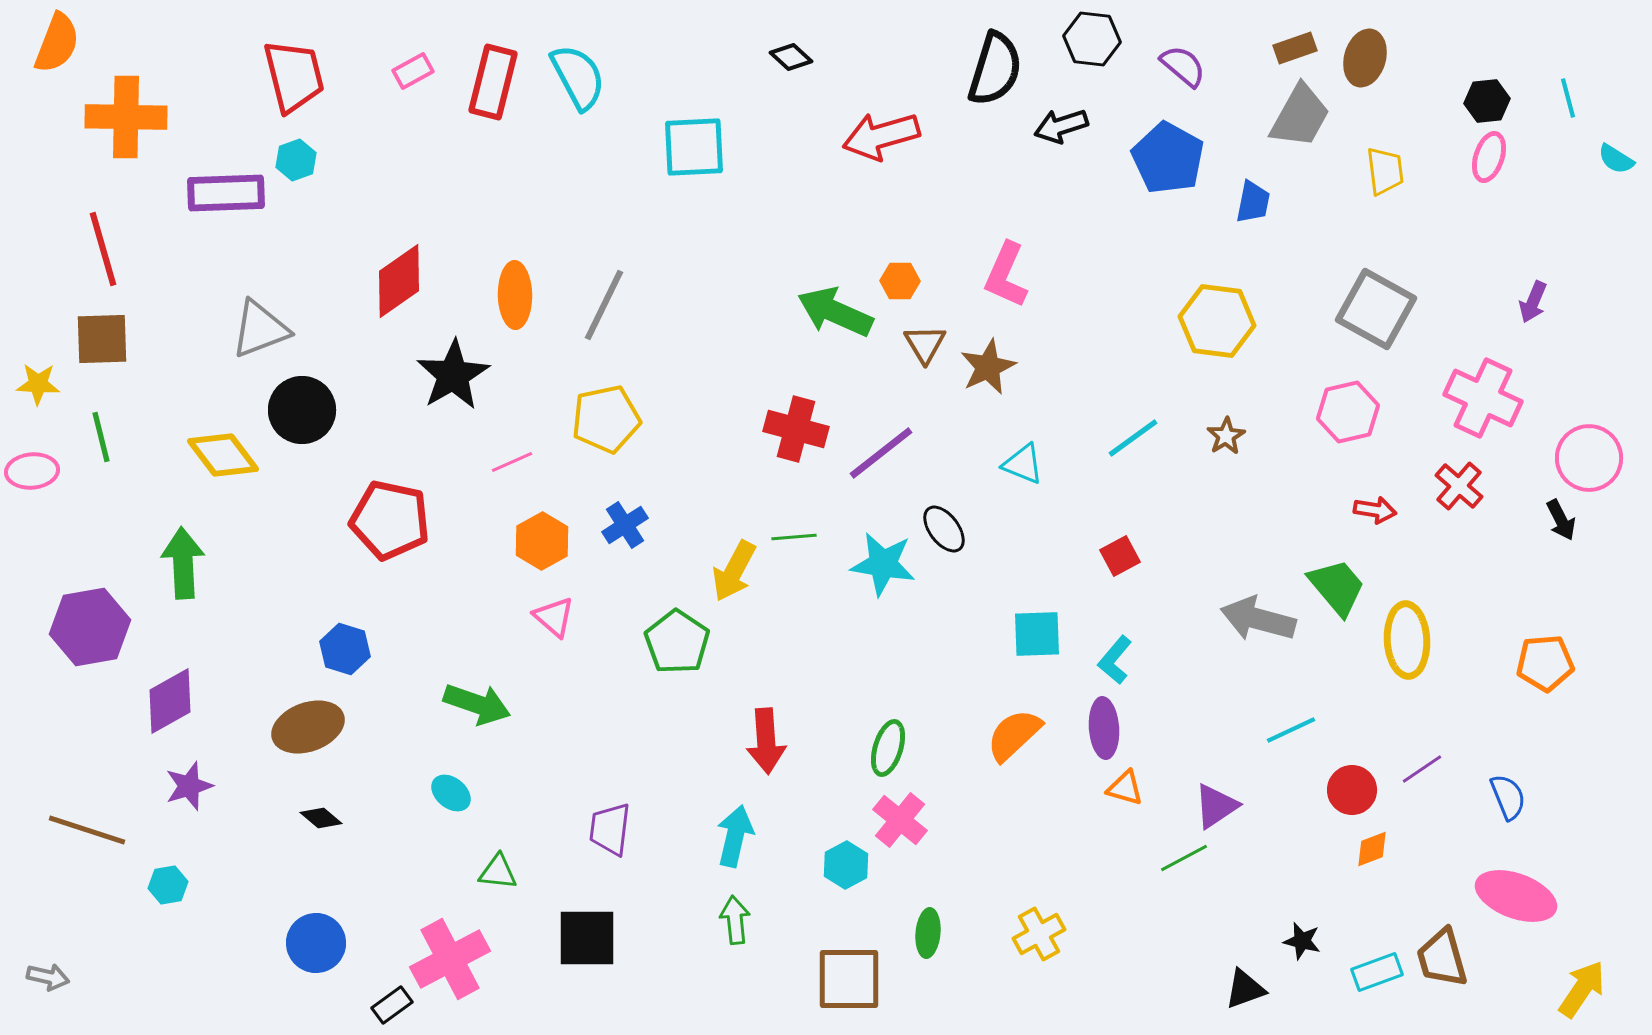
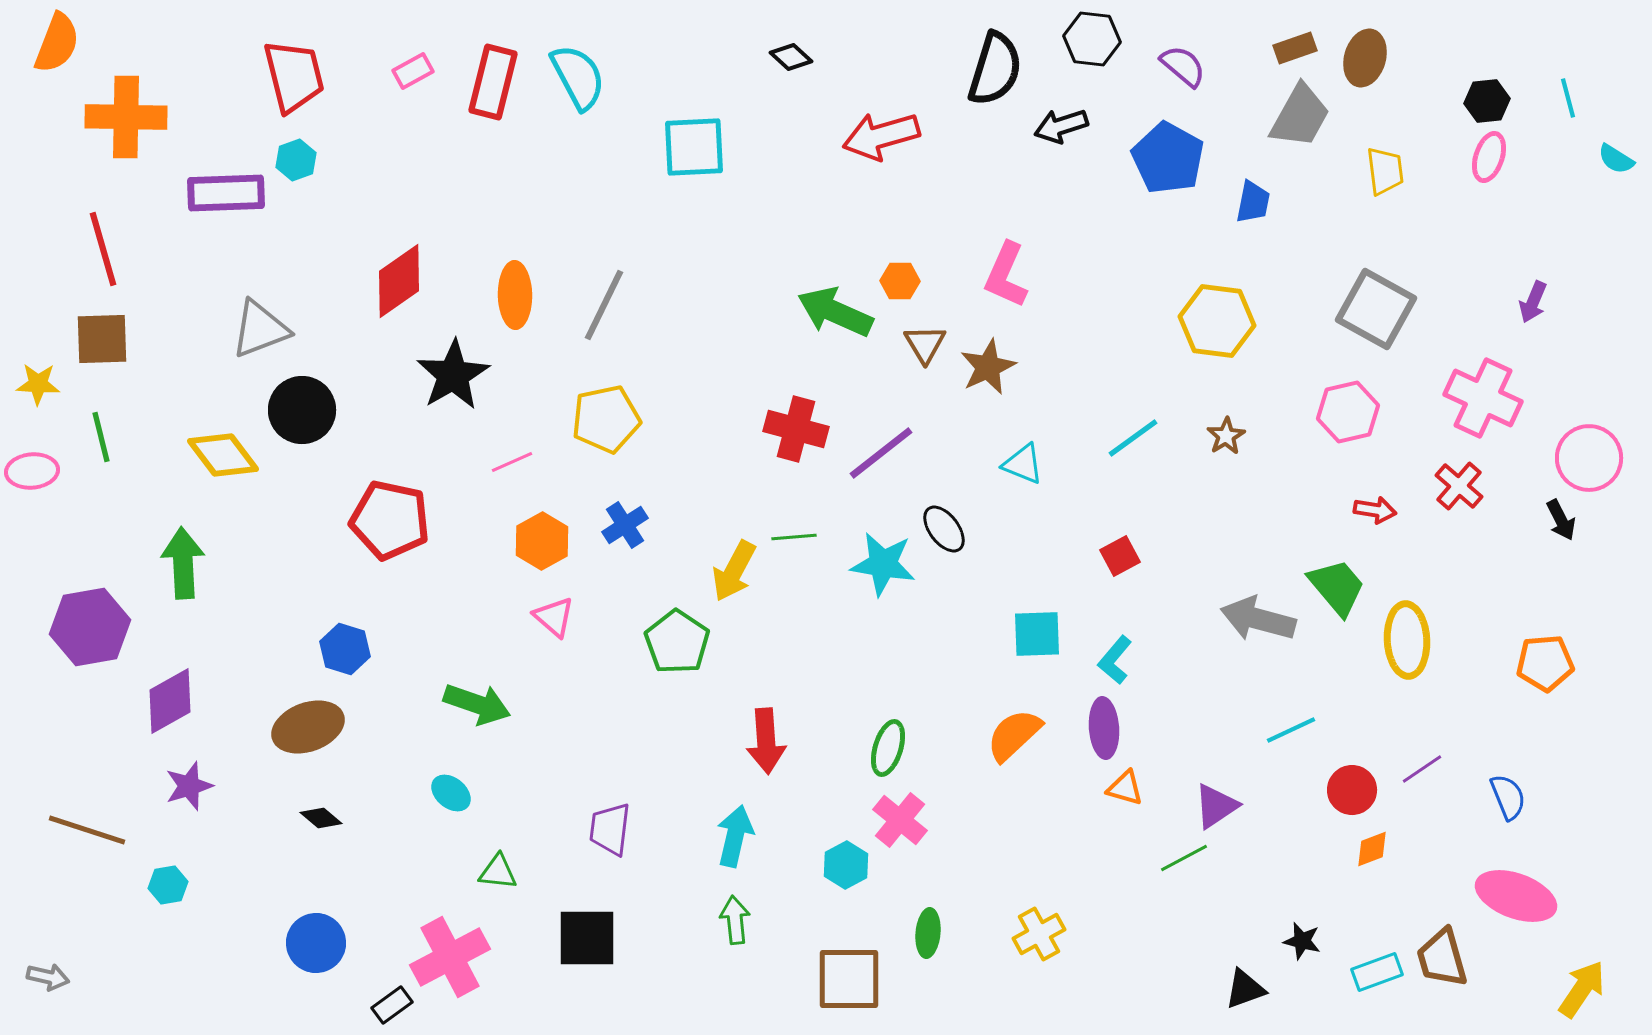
pink cross at (450, 959): moved 2 px up
